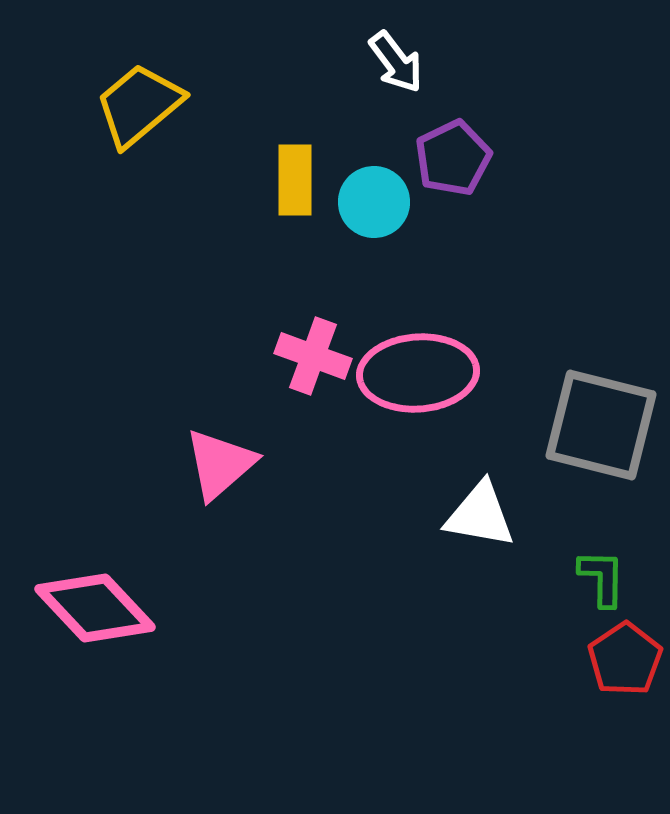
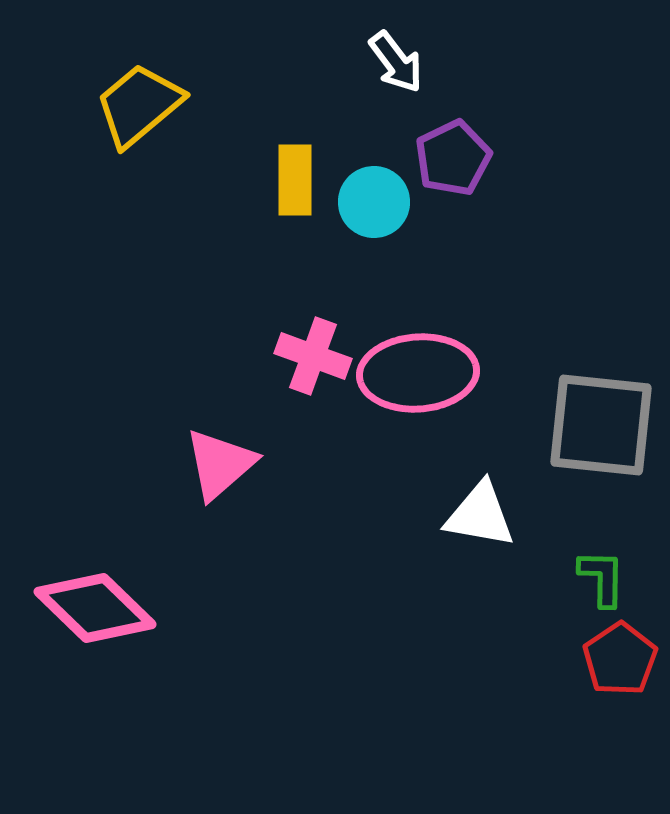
gray square: rotated 8 degrees counterclockwise
pink diamond: rotated 3 degrees counterclockwise
red pentagon: moved 5 px left
